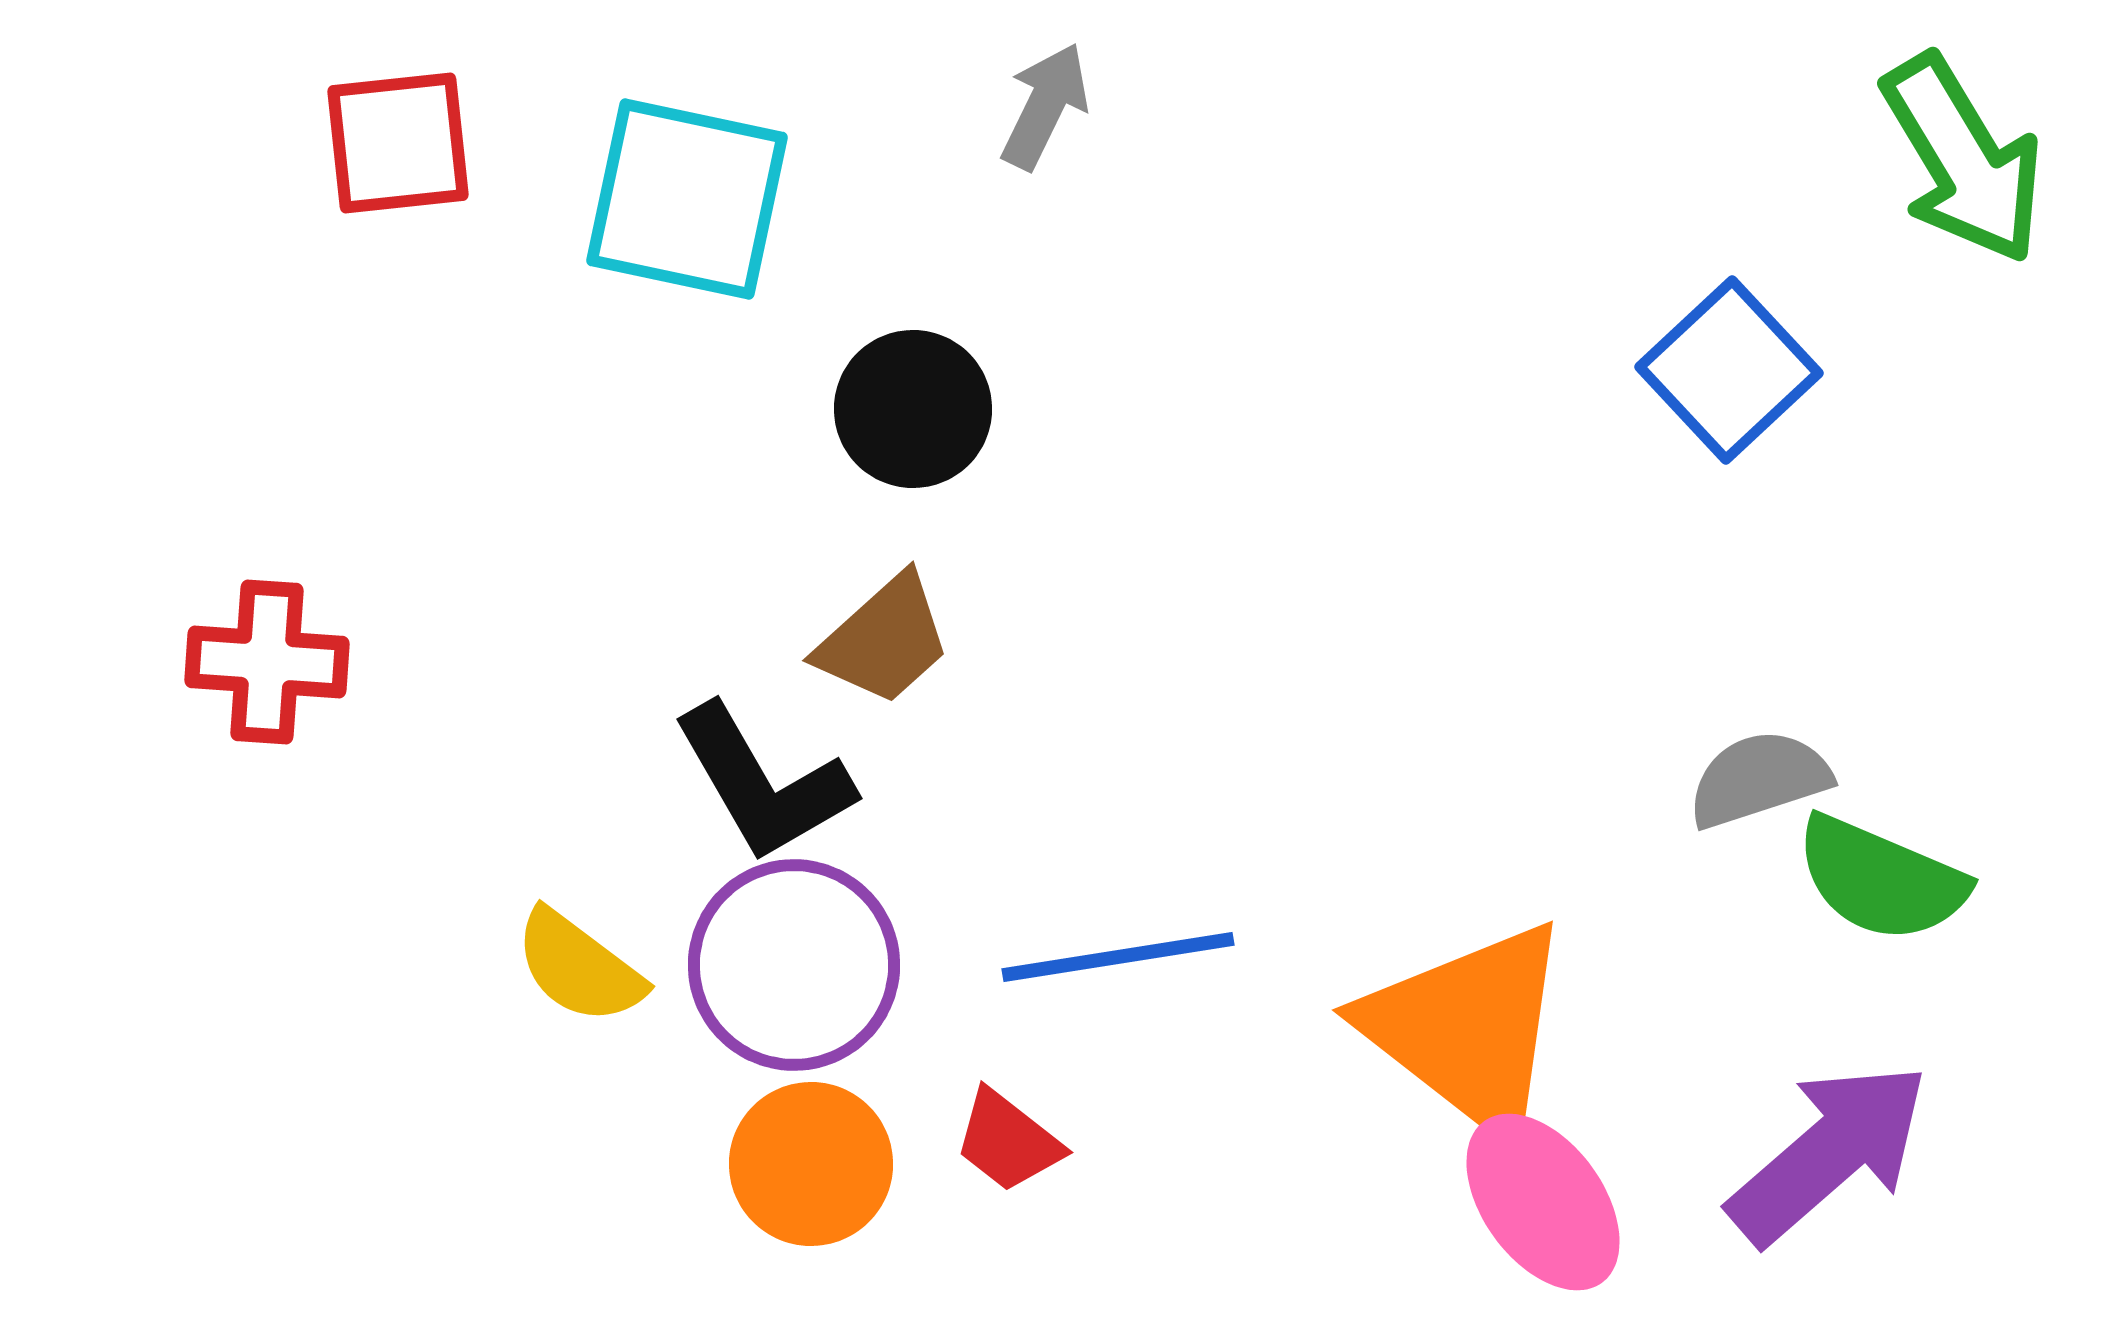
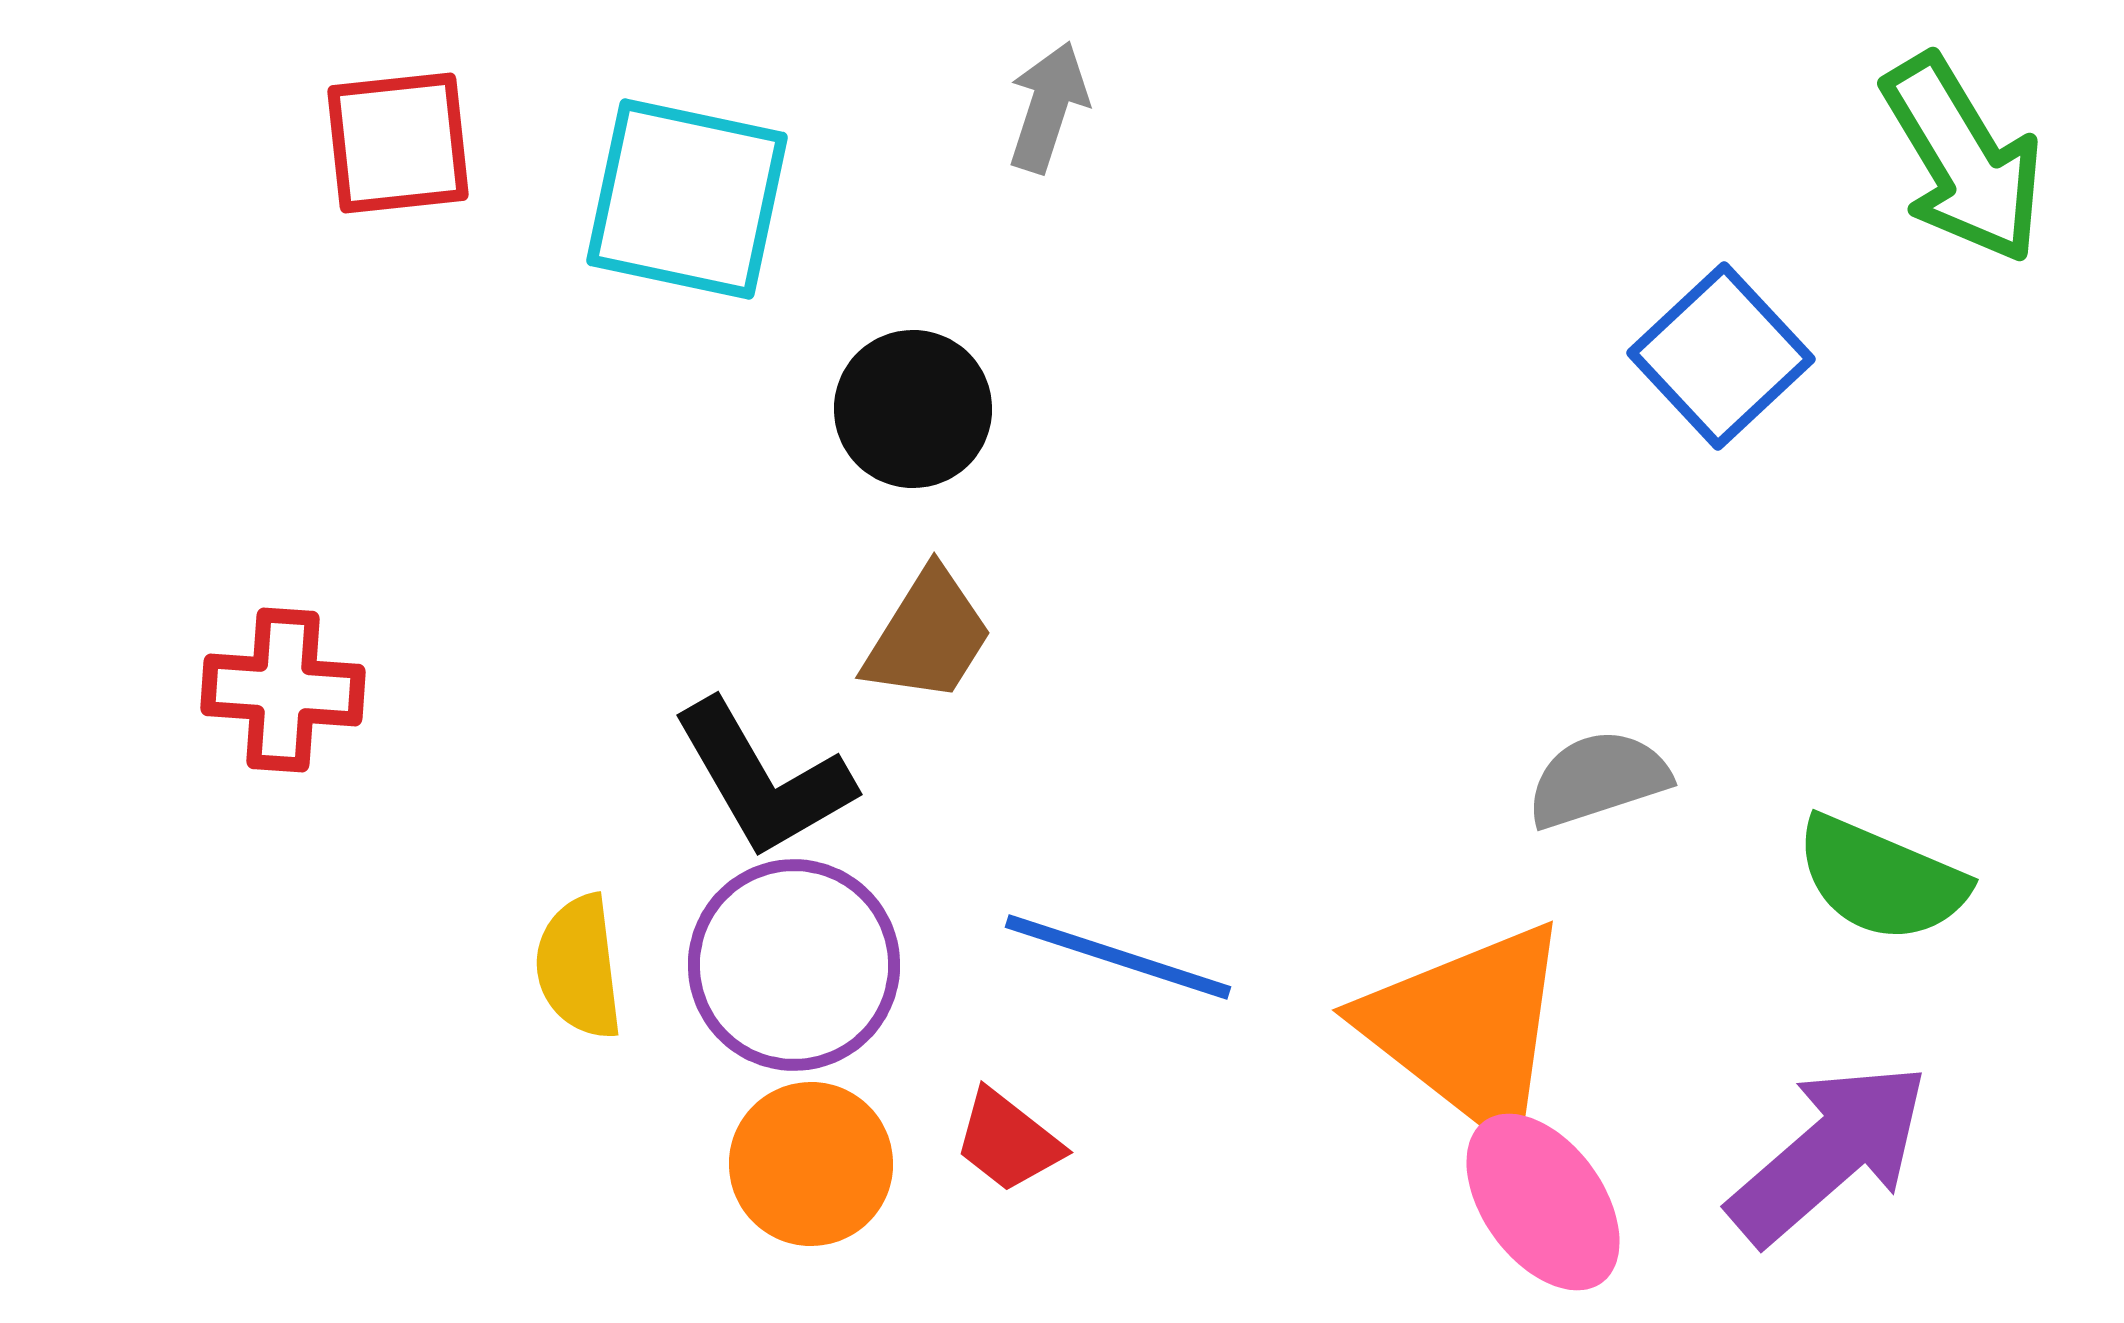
gray arrow: moved 3 px right, 1 px down; rotated 8 degrees counterclockwise
blue square: moved 8 px left, 14 px up
brown trapezoid: moved 44 px right, 4 px up; rotated 16 degrees counterclockwise
red cross: moved 16 px right, 28 px down
gray semicircle: moved 161 px left
black L-shape: moved 4 px up
blue line: rotated 27 degrees clockwise
yellow semicircle: rotated 46 degrees clockwise
